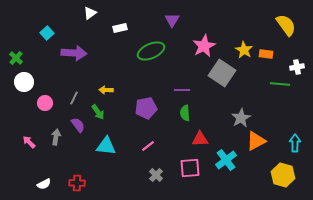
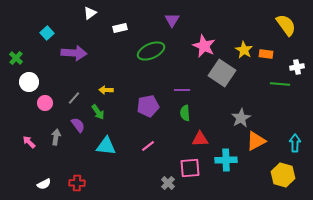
pink star: rotated 20 degrees counterclockwise
white circle: moved 5 px right
gray line: rotated 16 degrees clockwise
purple pentagon: moved 2 px right, 2 px up
cyan cross: rotated 35 degrees clockwise
gray cross: moved 12 px right, 8 px down
